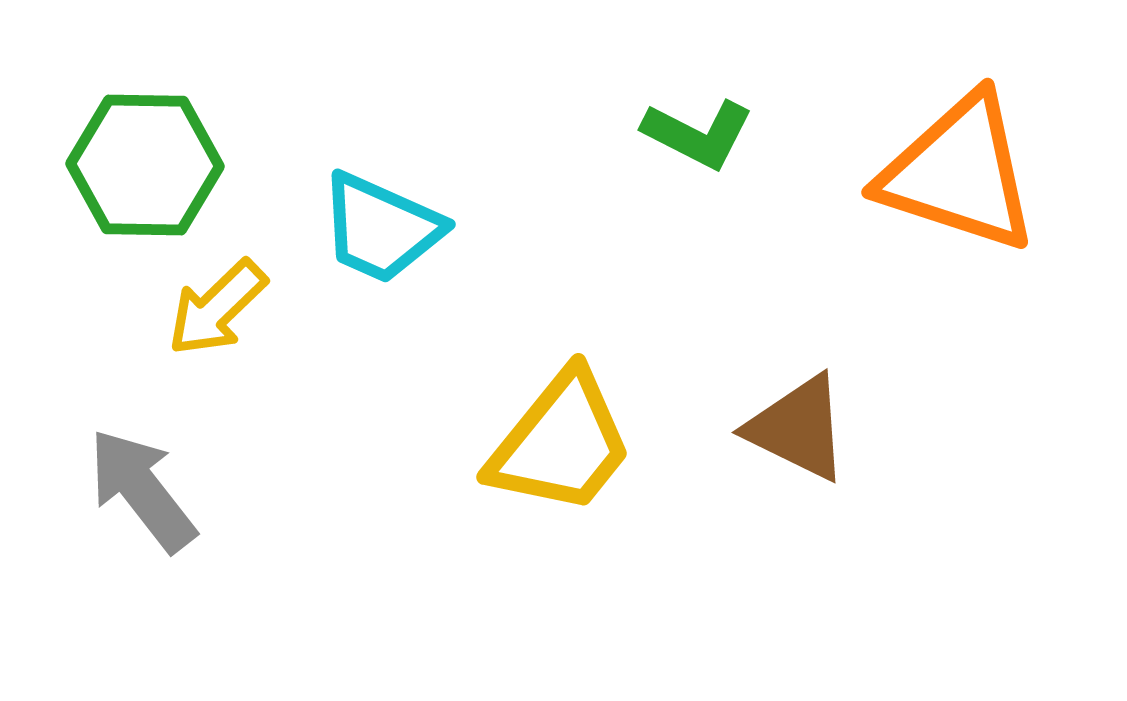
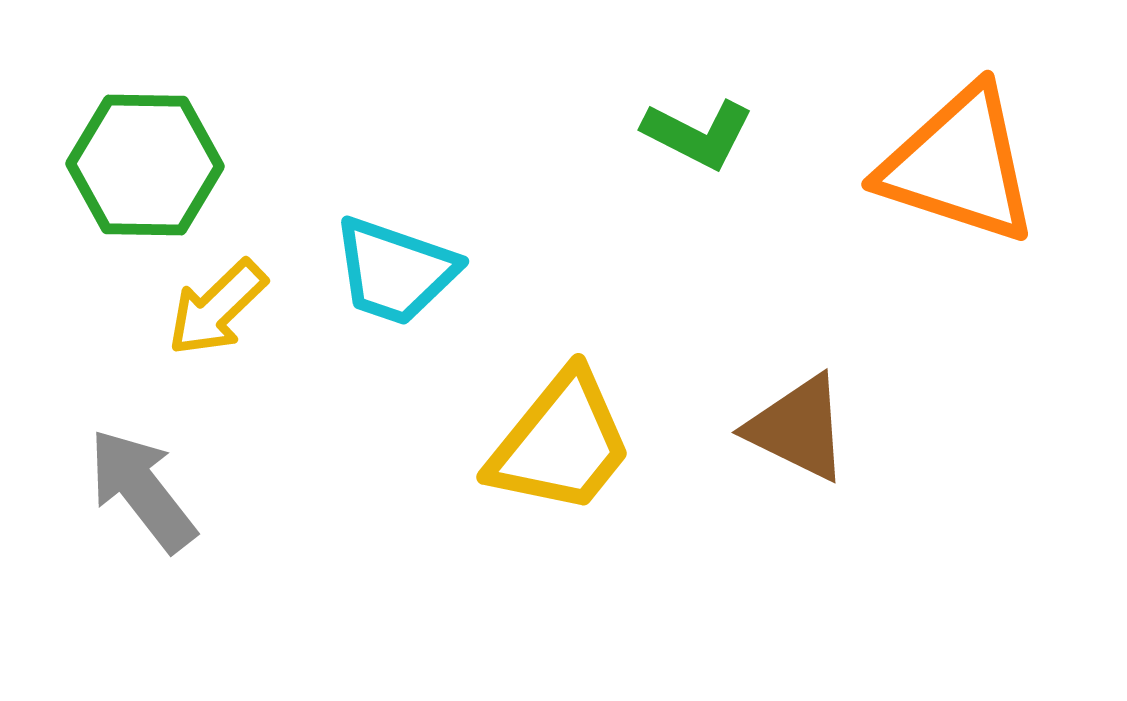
orange triangle: moved 8 px up
cyan trapezoid: moved 14 px right, 43 px down; rotated 5 degrees counterclockwise
